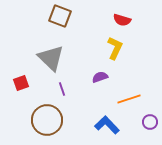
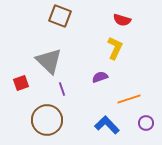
gray triangle: moved 2 px left, 3 px down
purple circle: moved 4 px left, 1 px down
